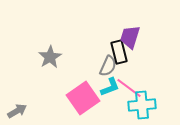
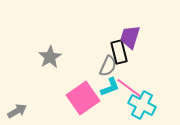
cyan cross: rotated 32 degrees clockwise
